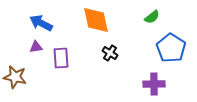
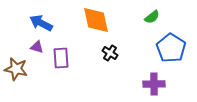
purple triangle: moved 1 px right; rotated 24 degrees clockwise
brown star: moved 1 px right, 8 px up
